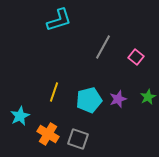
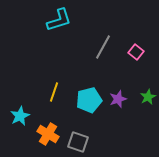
pink square: moved 5 px up
gray square: moved 3 px down
